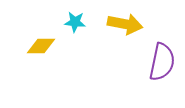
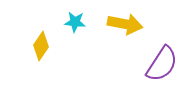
yellow diamond: rotated 56 degrees counterclockwise
purple semicircle: moved 2 px down; rotated 21 degrees clockwise
